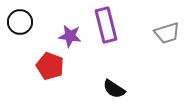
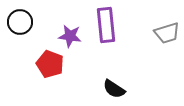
purple rectangle: rotated 8 degrees clockwise
red pentagon: moved 2 px up
